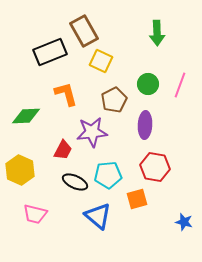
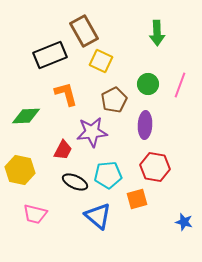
black rectangle: moved 3 px down
yellow hexagon: rotated 12 degrees counterclockwise
